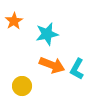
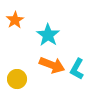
orange star: moved 1 px right, 1 px up
cyan star: moved 1 px right, 1 px down; rotated 25 degrees counterclockwise
yellow circle: moved 5 px left, 7 px up
